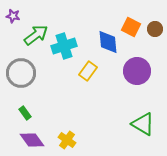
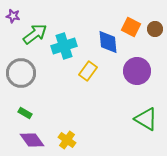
green arrow: moved 1 px left, 1 px up
green rectangle: rotated 24 degrees counterclockwise
green triangle: moved 3 px right, 5 px up
